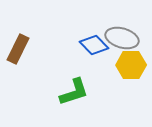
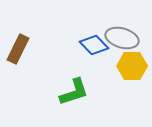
yellow hexagon: moved 1 px right, 1 px down
